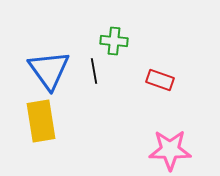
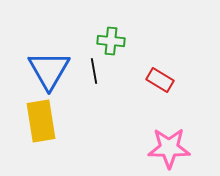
green cross: moved 3 px left
blue triangle: rotated 6 degrees clockwise
red rectangle: rotated 12 degrees clockwise
pink star: moved 1 px left, 2 px up
